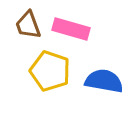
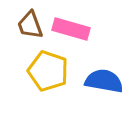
brown trapezoid: moved 2 px right
yellow pentagon: moved 2 px left
